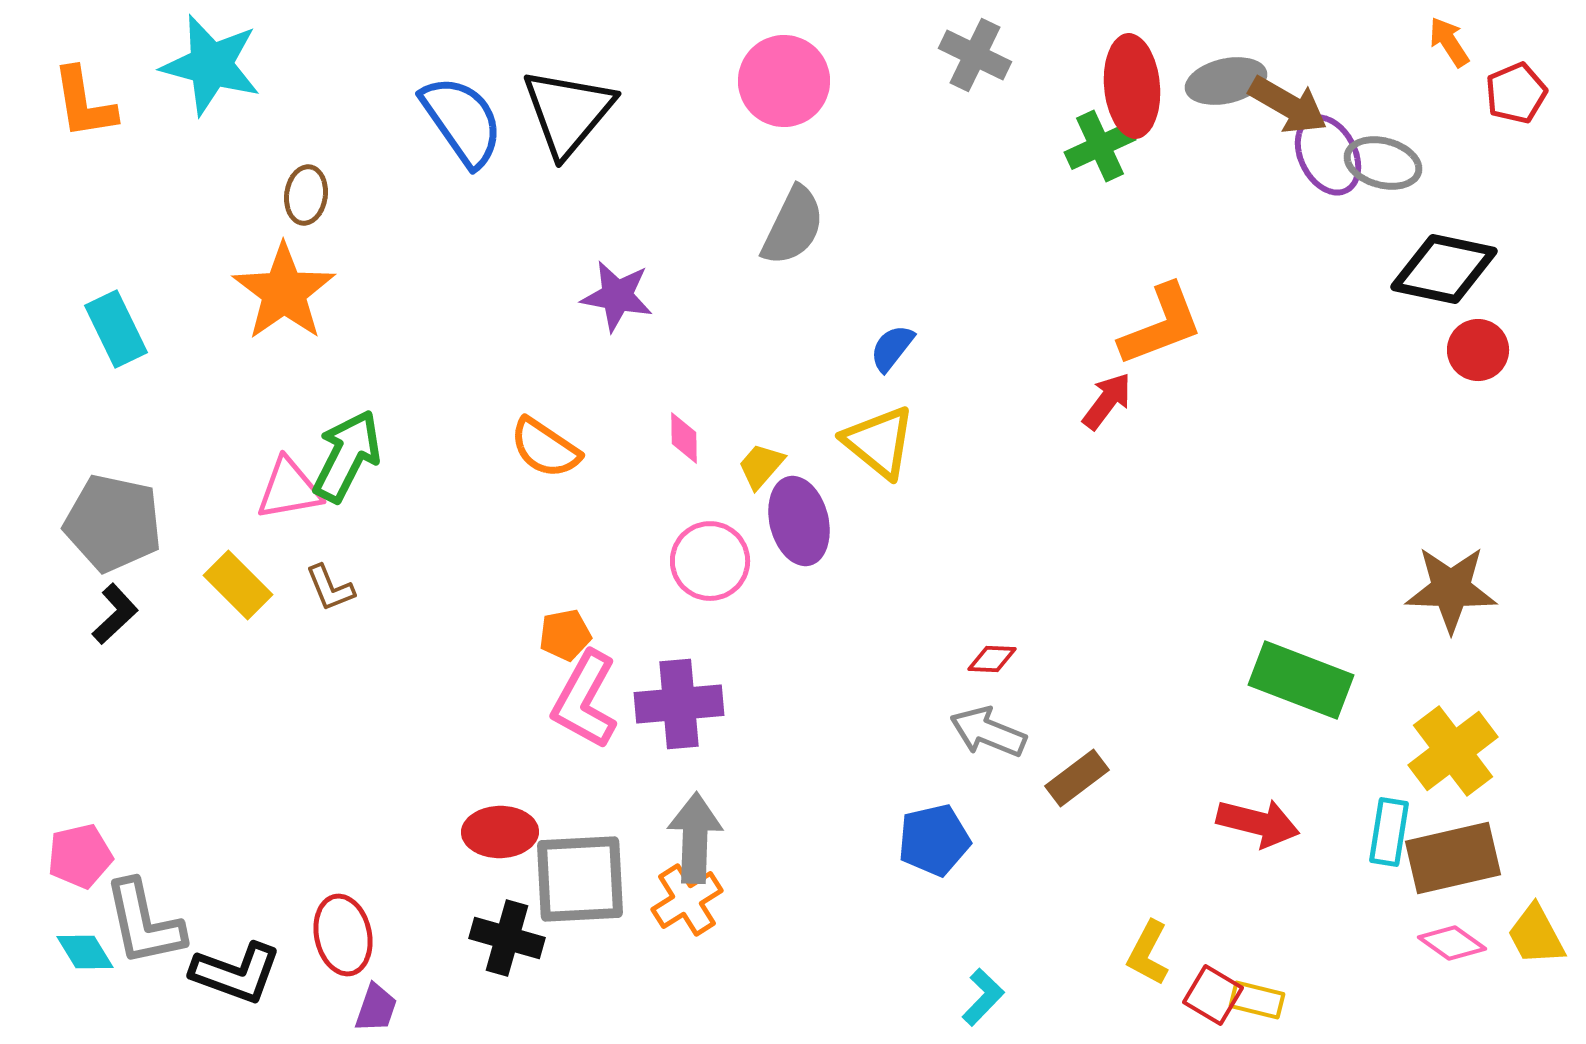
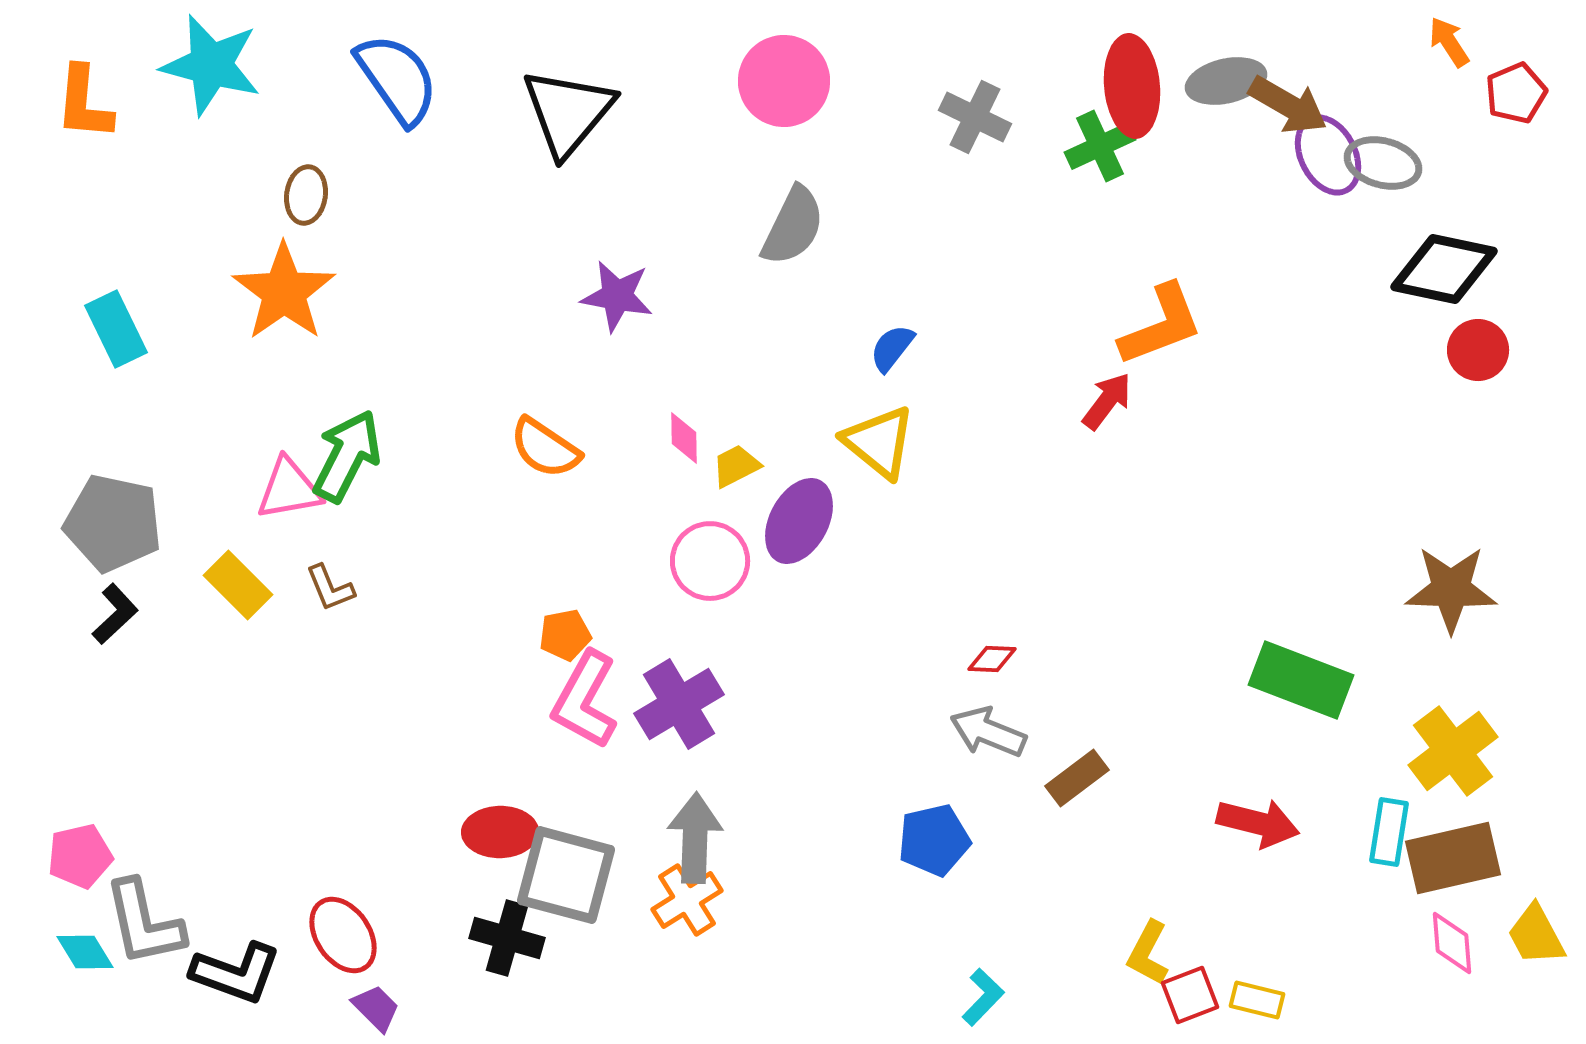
gray cross at (975, 55): moved 62 px down
orange L-shape at (84, 103): rotated 14 degrees clockwise
blue semicircle at (462, 121): moved 65 px left, 42 px up
yellow trapezoid at (761, 466): moved 25 px left; rotated 22 degrees clockwise
purple ellipse at (799, 521): rotated 42 degrees clockwise
purple cross at (679, 704): rotated 26 degrees counterclockwise
gray square at (580, 879): moved 14 px left, 4 px up; rotated 18 degrees clockwise
red ellipse at (343, 935): rotated 22 degrees counterclockwise
pink diamond at (1452, 943): rotated 50 degrees clockwise
red square at (1213, 995): moved 23 px left; rotated 38 degrees clockwise
purple trapezoid at (376, 1008): rotated 64 degrees counterclockwise
